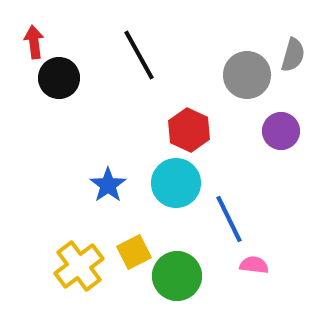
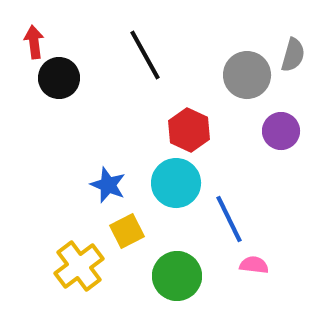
black line: moved 6 px right
blue star: rotated 15 degrees counterclockwise
yellow square: moved 7 px left, 21 px up
